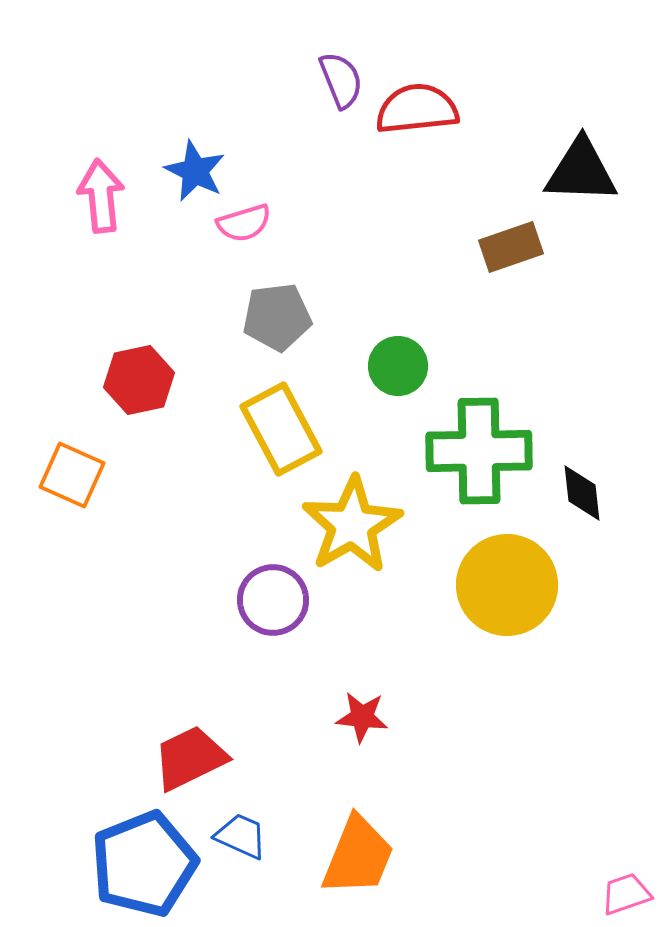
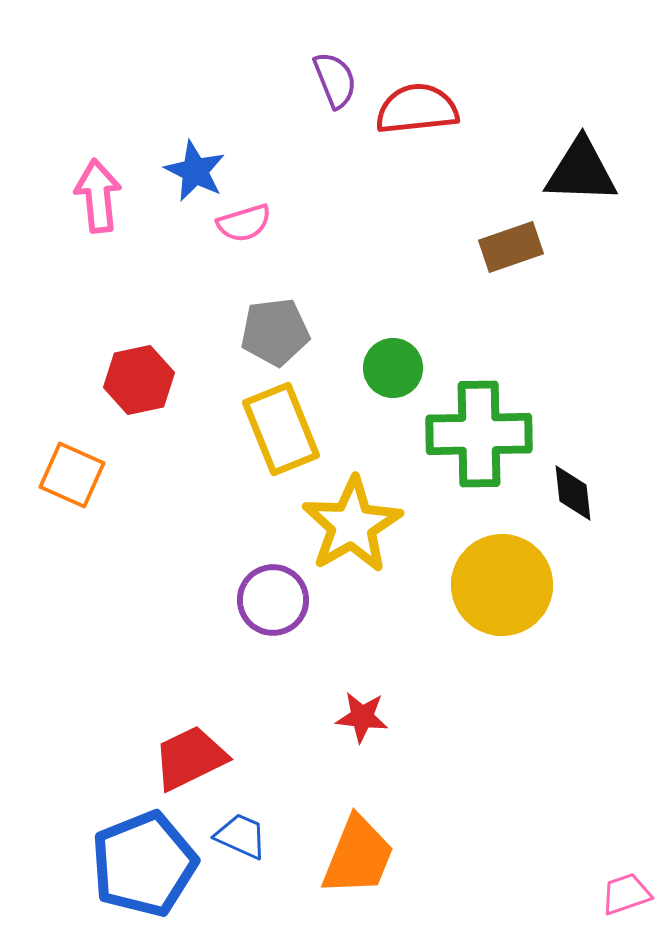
purple semicircle: moved 6 px left
pink arrow: moved 3 px left
gray pentagon: moved 2 px left, 15 px down
green circle: moved 5 px left, 2 px down
yellow rectangle: rotated 6 degrees clockwise
green cross: moved 17 px up
black diamond: moved 9 px left
yellow circle: moved 5 px left
